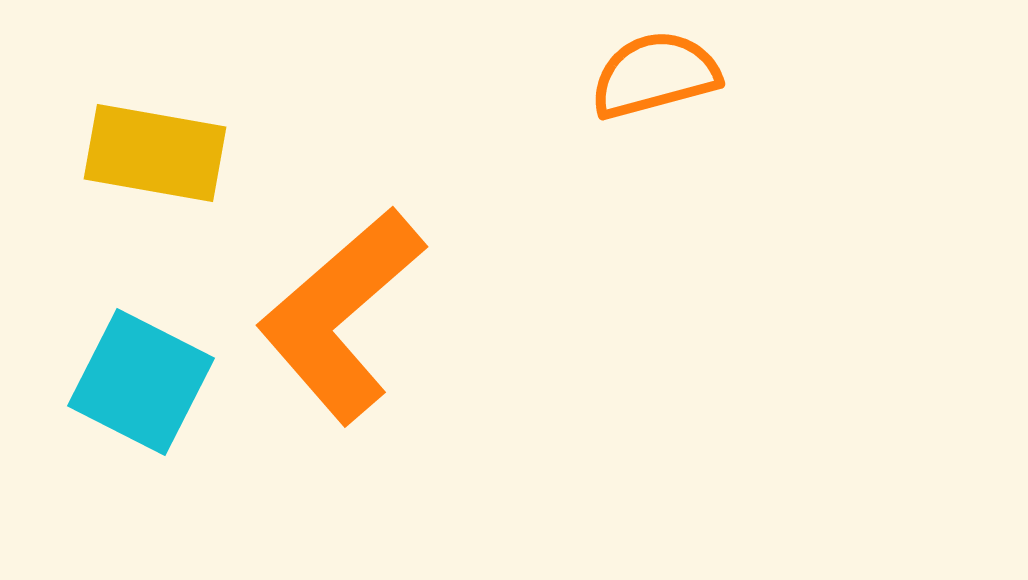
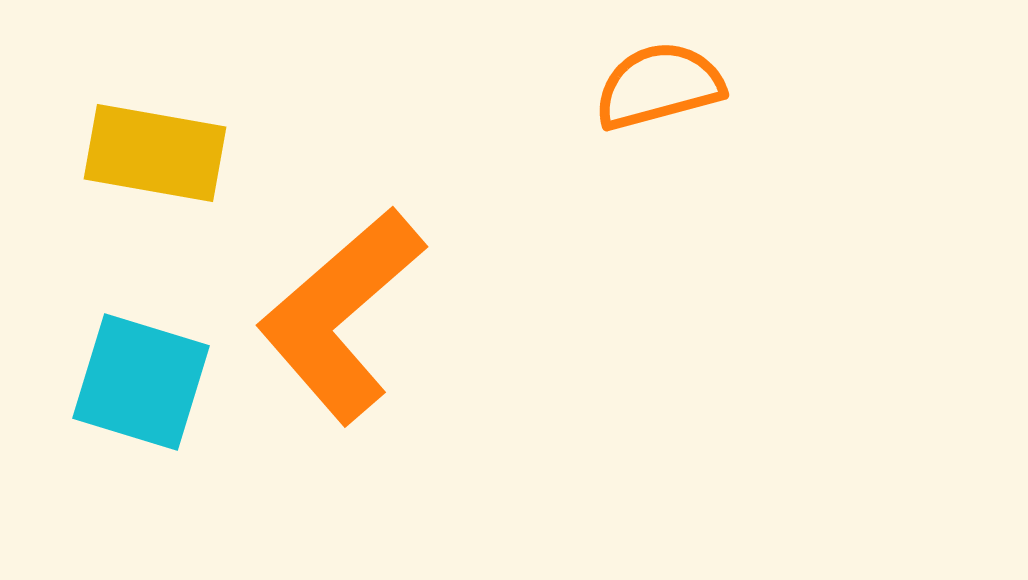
orange semicircle: moved 4 px right, 11 px down
cyan square: rotated 10 degrees counterclockwise
